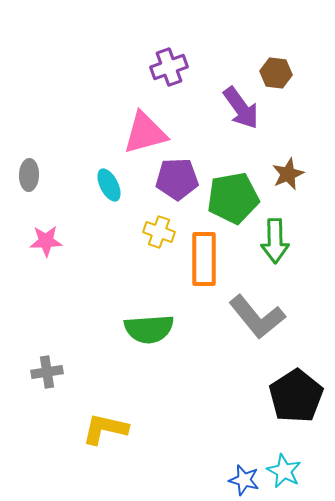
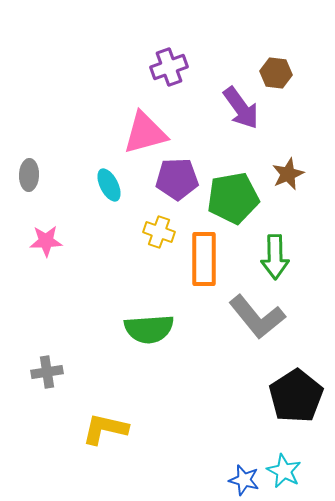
green arrow: moved 16 px down
